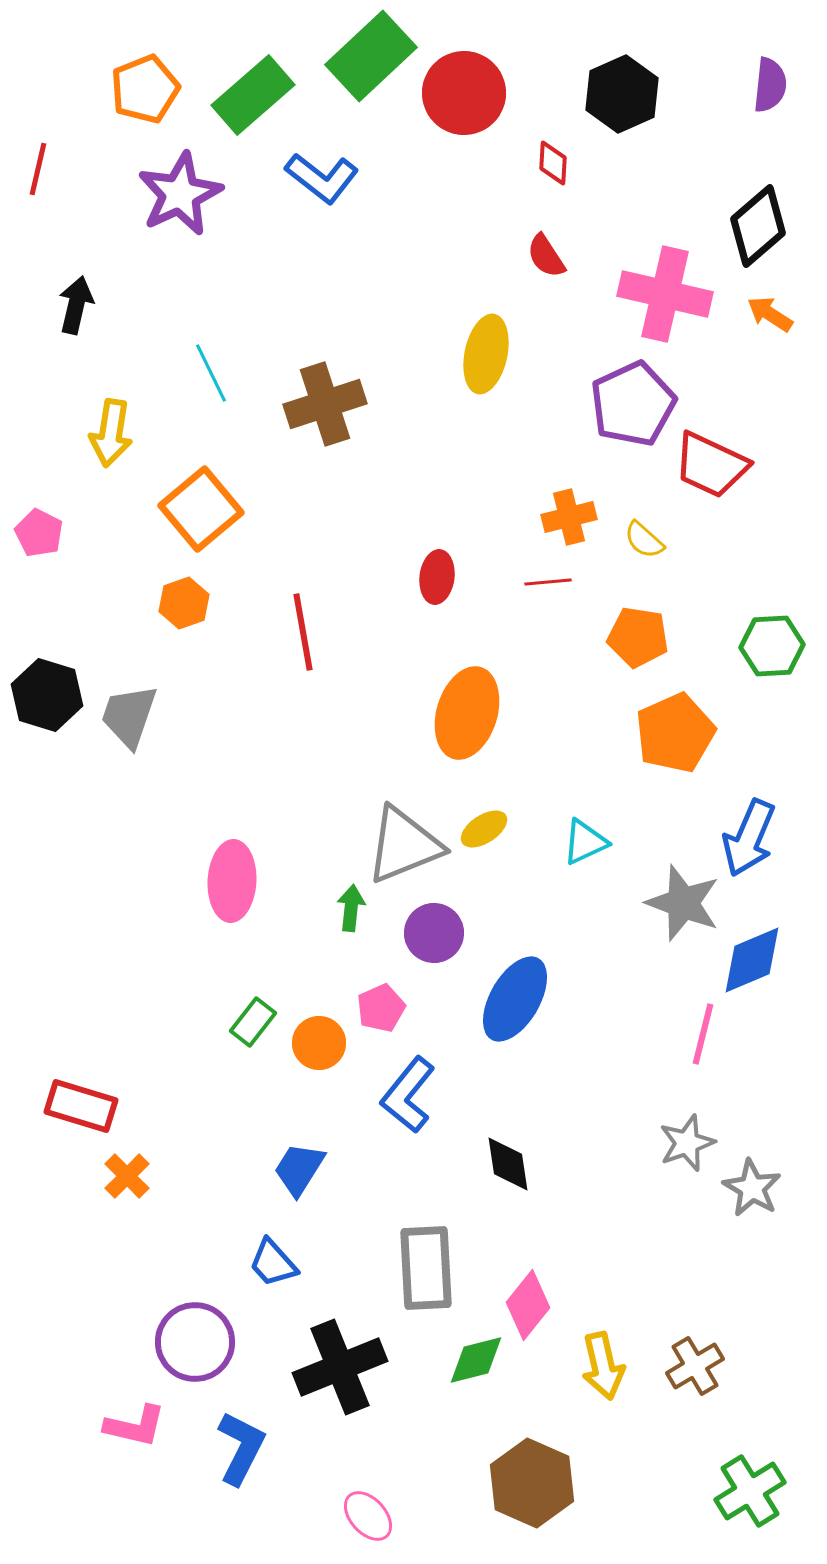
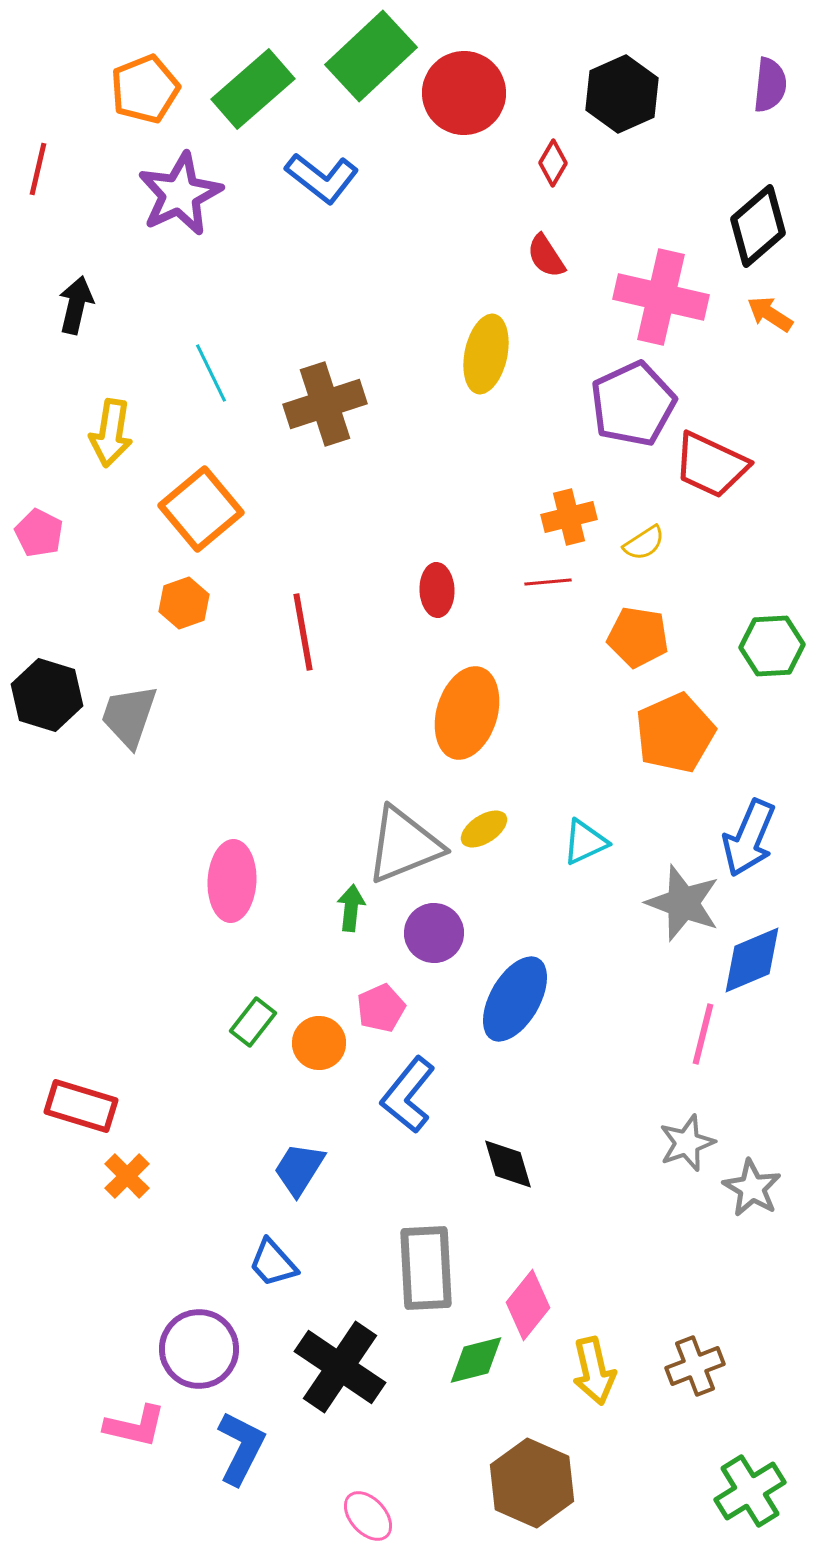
green rectangle at (253, 95): moved 6 px up
red diamond at (553, 163): rotated 27 degrees clockwise
pink cross at (665, 294): moved 4 px left, 3 px down
yellow semicircle at (644, 540): moved 3 px down; rotated 75 degrees counterclockwise
red ellipse at (437, 577): moved 13 px down; rotated 9 degrees counterclockwise
black diamond at (508, 1164): rotated 8 degrees counterclockwise
purple circle at (195, 1342): moved 4 px right, 7 px down
yellow arrow at (603, 1366): moved 9 px left, 5 px down
brown cross at (695, 1366): rotated 10 degrees clockwise
black cross at (340, 1367): rotated 34 degrees counterclockwise
